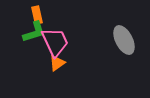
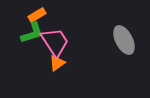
orange rectangle: rotated 72 degrees clockwise
green L-shape: moved 2 px left, 1 px down
pink trapezoid: rotated 8 degrees counterclockwise
